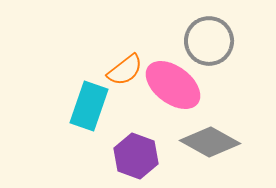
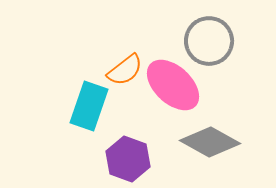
pink ellipse: rotated 6 degrees clockwise
purple hexagon: moved 8 px left, 3 px down
